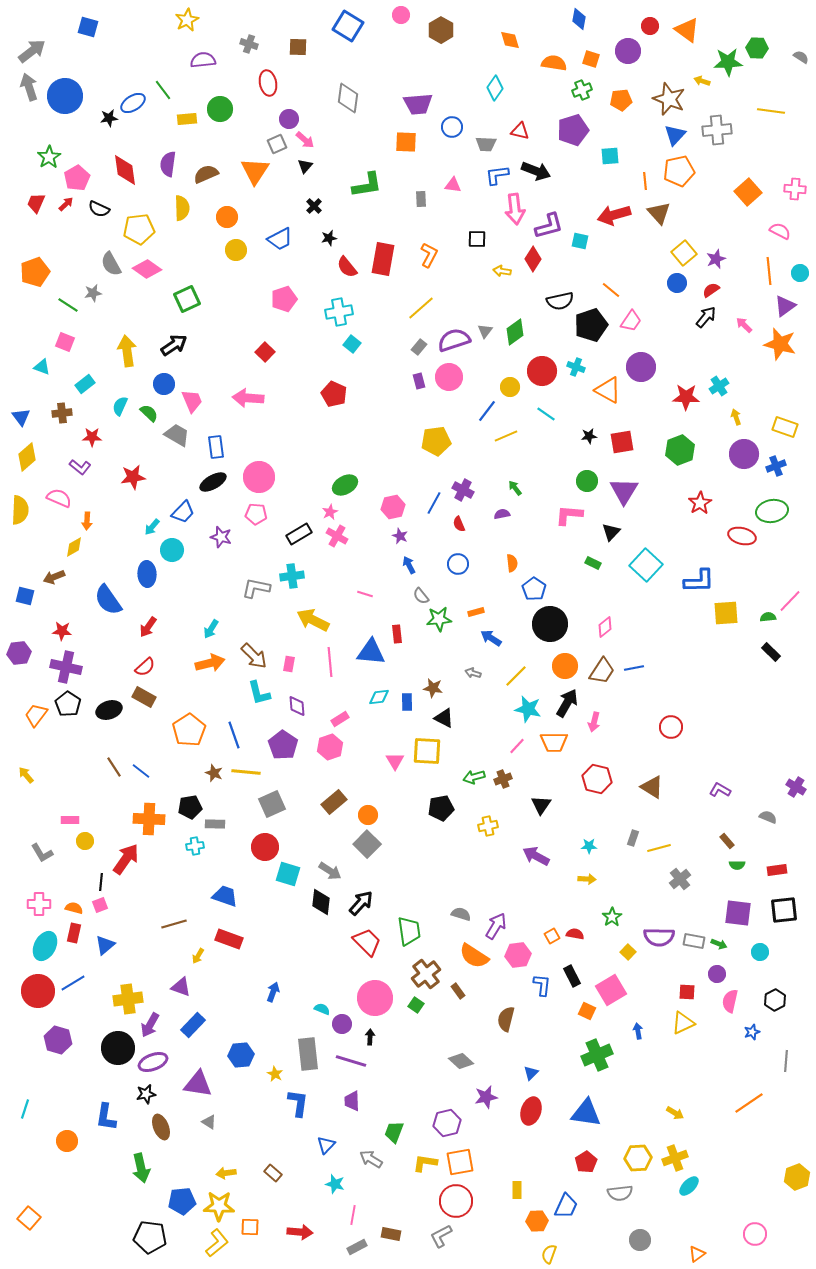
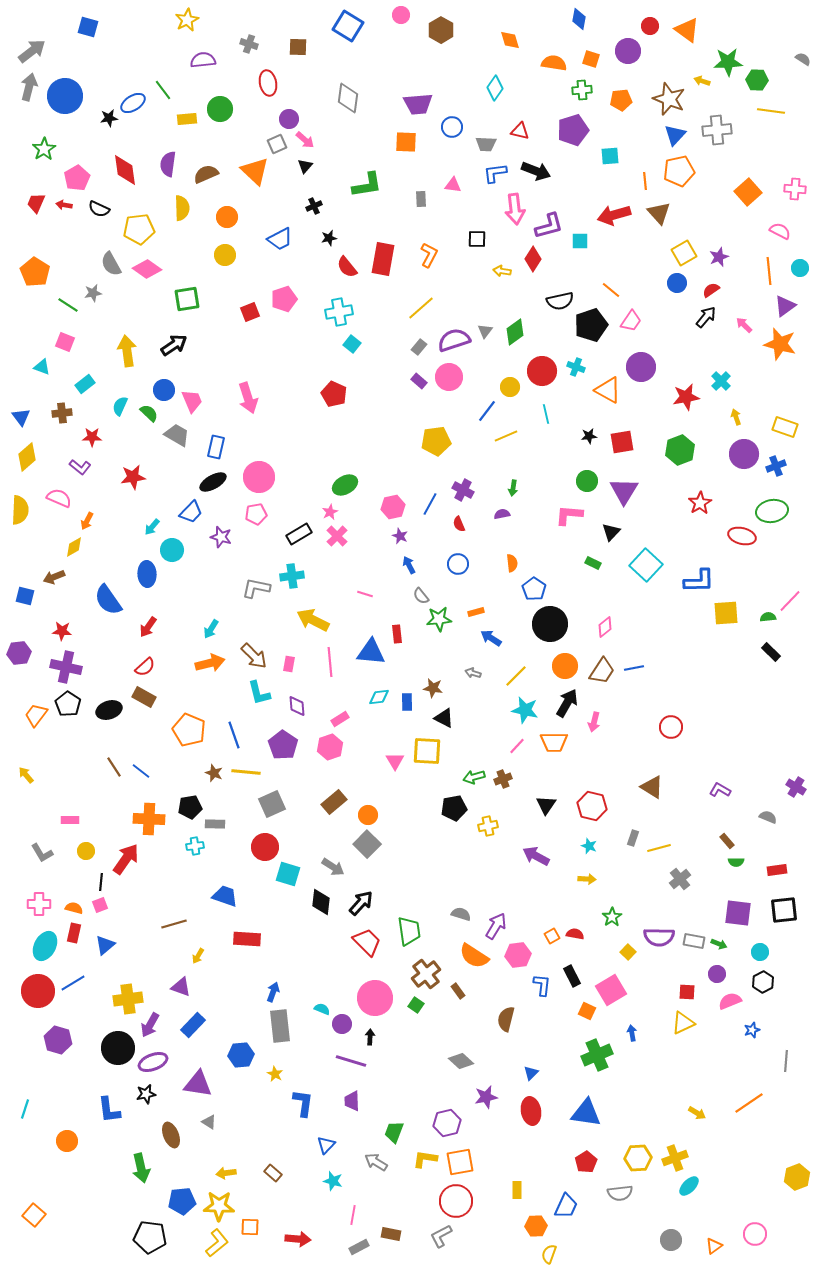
green hexagon at (757, 48): moved 32 px down
gray semicircle at (801, 57): moved 2 px right, 2 px down
gray arrow at (29, 87): rotated 32 degrees clockwise
green cross at (582, 90): rotated 18 degrees clockwise
green star at (49, 157): moved 5 px left, 8 px up
orange triangle at (255, 171): rotated 20 degrees counterclockwise
blue L-shape at (497, 175): moved 2 px left, 2 px up
red arrow at (66, 204): moved 2 px left, 1 px down; rotated 126 degrees counterclockwise
black cross at (314, 206): rotated 21 degrees clockwise
cyan square at (580, 241): rotated 12 degrees counterclockwise
yellow circle at (236, 250): moved 11 px left, 5 px down
yellow square at (684, 253): rotated 10 degrees clockwise
purple star at (716, 259): moved 3 px right, 2 px up
orange pentagon at (35, 272): rotated 20 degrees counterclockwise
cyan circle at (800, 273): moved 5 px up
green square at (187, 299): rotated 16 degrees clockwise
red square at (265, 352): moved 15 px left, 40 px up; rotated 24 degrees clockwise
purple rectangle at (419, 381): rotated 35 degrees counterclockwise
blue circle at (164, 384): moved 6 px down
cyan cross at (719, 386): moved 2 px right, 5 px up; rotated 12 degrees counterclockwise
red star at (686, 397): rotated 12 degrees counterclockwise
pink arrow at (248, 398): rotated 112 degrees counterclockwise
cyan line at (546, 414): rotated 42 degrees clockwise
blue rectangle at (216, 447): rotated 20 degrees clockwise
green arrow at (515, 488): moved 2 px left; rotated 133 degrees counterclockwise
blue line at (434, 503): moved 4 px left, 1 px down
blue trapezoid at (183, 512): moved 8 px right
pink pentagon at (256, 514): rotated 15 degrees counterclockwise
orange arrow at (87, 521): rotated 24 degrees clockwise
pink cross at (337, 536): rotated 15 degrees clockwise
cyan star at (528, 709): moved 3 px left, 1 px down
orange pentagon at (189, 730): rotated 16 degrees counterclockwise
red hexagon at (597, 779): moved 5 px left, 27 px down
black triangle at (541, 805): moved 5 px right
black pentagon at (441, 808): moved 13 px right
yellow circle at (85, 841): moved 1 px right, 10 px down
cyan star at (589, 846): rotated 21 degrees clockwise
green semicircle at (737, 865): moved 1 px left, 3 px up
gray arrow at (330, 871): moved 3 px right, 4 px up
red rectangle at (229, 939): moved 18 px right; rotated 16 degrees counterclockwise
black hexagon at (775, 1000): moved 12 px left, 18 px up
pink semicircle at (730, 1001): rotated 55 degrees clockwise
blue arrow at (638, 1031): moved 6 px left, 2 px down
blue star at (752, 1032): moved 2 px up
gray rectangle at (308, 1054): moved 28 px left, 28 px up
blue L-shape at (298, 1103): moved 5 px right
red ellipse at (531, 1111): rotated 28 degrees counterclockwise
yellow arrow at (675, 1113): moved 22 px right
blue L-shape at (106, 1117): moved 3 px right, 7 px up; rotated 16 degrees counterclockwise
brown ellipse at (161, 1127): moved 10 px right, 8 px down
gray arrow at (371, 1159): moved 5 px right, 3 px down
yellow L-shape at (425, 1163): moved 4 px up
cyan star at (335, 1184): moved 2 px left, 3 px up
orange square at (29, 1218): moved 5 px right, 3 px up
orange hexagon at (537, 1221): moved 1 px left, 5 px down
red arrow at (300, 1232): moved 2 px left, 7 px down
gray circle at (640, 1240): moved 31 px right
gray rectangle at (357, 1247): moved 2 px right
orange triangle at (697, 1254): moved 17 px right, 8 px up
